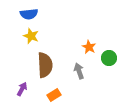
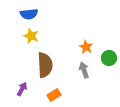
orange star: moved 3 px left
gray arrow: moved 5 px right, 1 px up
